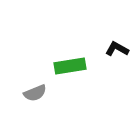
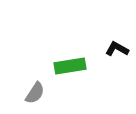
gray semicircle: rotated 35 degrees counterclockwise
